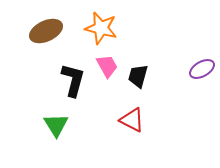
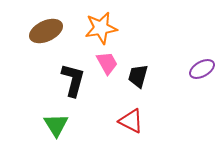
orange star: rotated 24 degrees counterclockwise
pink trapezoid: moved 3 px up
red triangle: moved 1 px left, 1 px down
